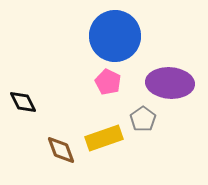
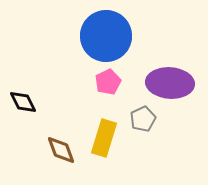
blue circle: moved 9 px left
pink pentagon: rotated 20 degrees clockwise
gray pentagon: rotated 10 degrees clockwise
yellow rectangle: rotated 54 degrees counterclockwise
